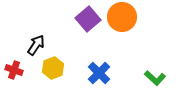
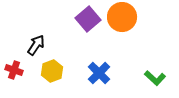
yellow hexagon: moved 1 px left, 3 px down
